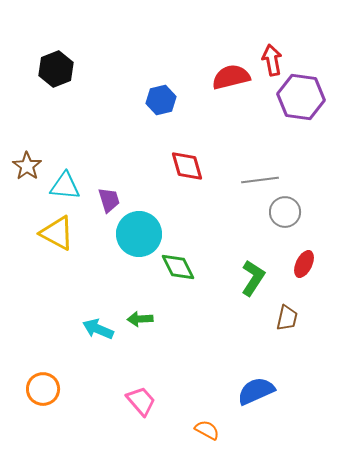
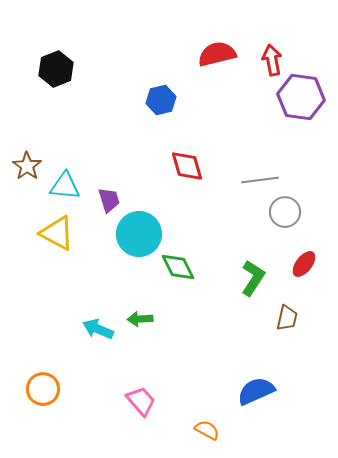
red semicircle: moved 14 px left, 23 px up
red ellipse: rotated 12 degrees clockwise
